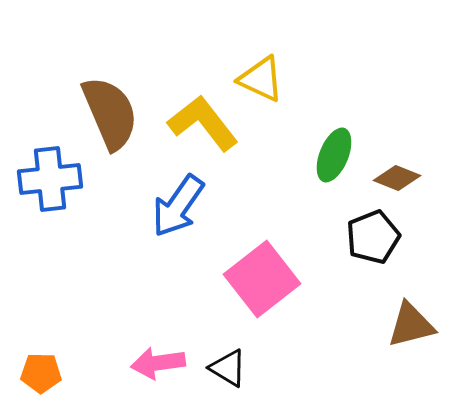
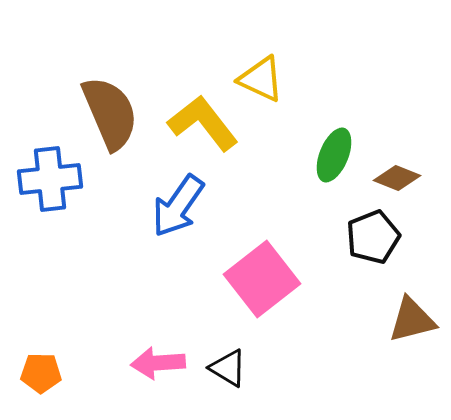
brown triangle: moved 1 px right, 5 px up
pink arrow: rotated 4 degrees clockwise
